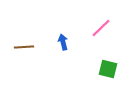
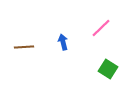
green square: rotated 18 degrees clockwise
